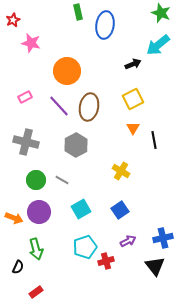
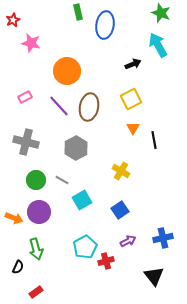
cyan arrow: rotated 100 degrees clockwise
yellow square: moved 2 px left
gray hexagon: moved 3 px down
cyan square: moved 1 px right, 9 px up
cyan pentagon: rotated 10 degrees counterclockwise
black triangle: moved 1 px left, 10 px down
